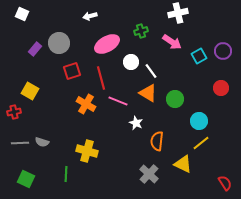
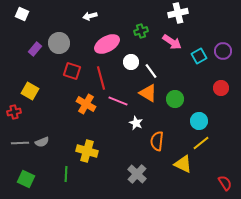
red square: rotated 36 degrees clockwise
gray semicircle: rotated 40 degrees counterclockwise
gray cross: moved 12 px left
